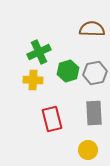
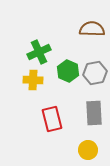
green hexagon: rotated 20 degrees counterclockwise
